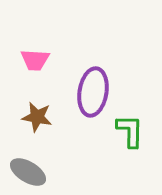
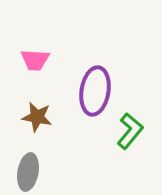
purple ellipse: moved 2 px right, 1 px up
green L-shape: rotated 39 degrees clockwise
gray ellipse: rotated 69 degrees clockwise
